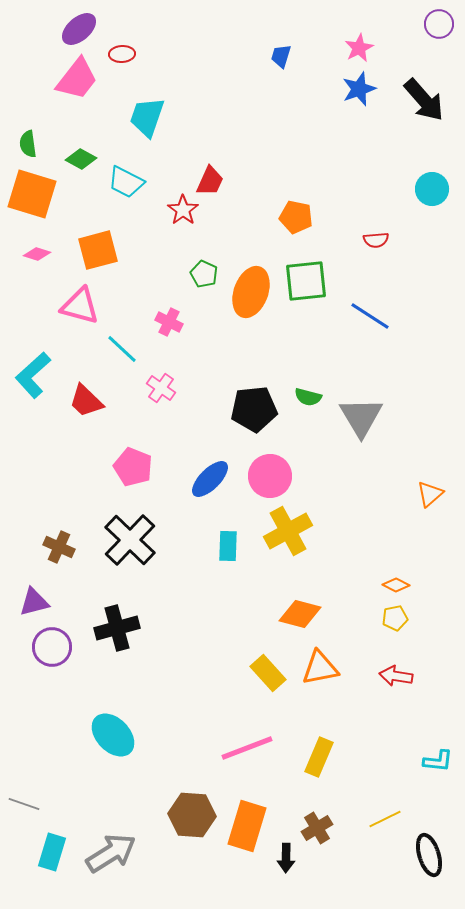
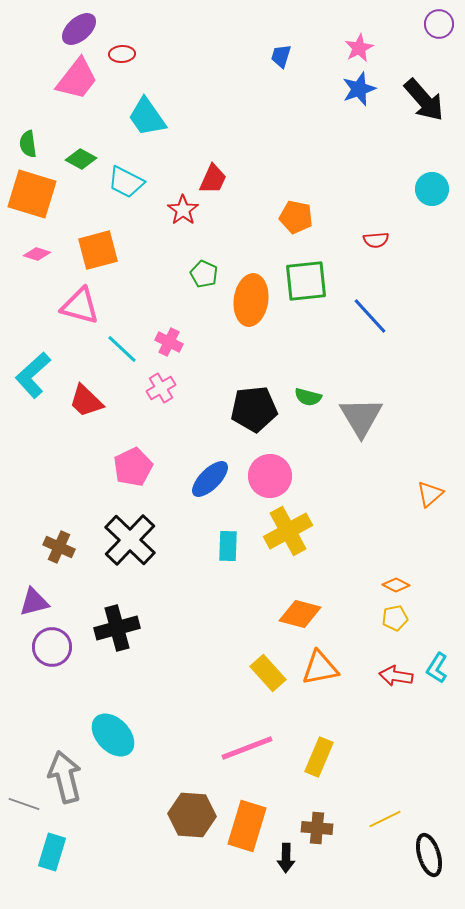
cyan trapezoid at (147, 117): rotated 54 degrees counterclockwise
red trapezoid at (210, 181): moved 3 px right, 2 px up
orange ellipse at (251, 292): moved 8 px down; rotated 12 degrees counterclockwise
blue line at (370, 316): rotated 15 degrees clockwise
pink cross at (169, 322): moved 20 px down
pink cross at (161, 388): rotated 24 degrees clockwise
pink pentagon at (133, 467): rotated 24 degrees clockwise
cyan L-shape at (438, 761): moved 1 px left, 93 px up; rotated 116 degrees clockwise
brown cross at (317, 828): rotated 36 degrees clockwise
gray arrow at (111, 853): moved 46 px left, 76 px up; rotated 72 degrees counterclockwise
